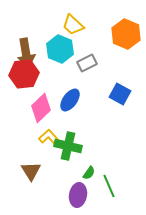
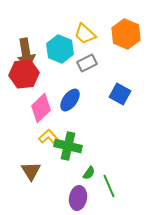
yellow trapezoid: moved 12 px right, 9 px down
purple ellipse: moved 3 px down
